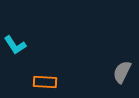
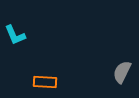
cyan L-shape: moved 10 px up; rotated 10 degrees clockwise
